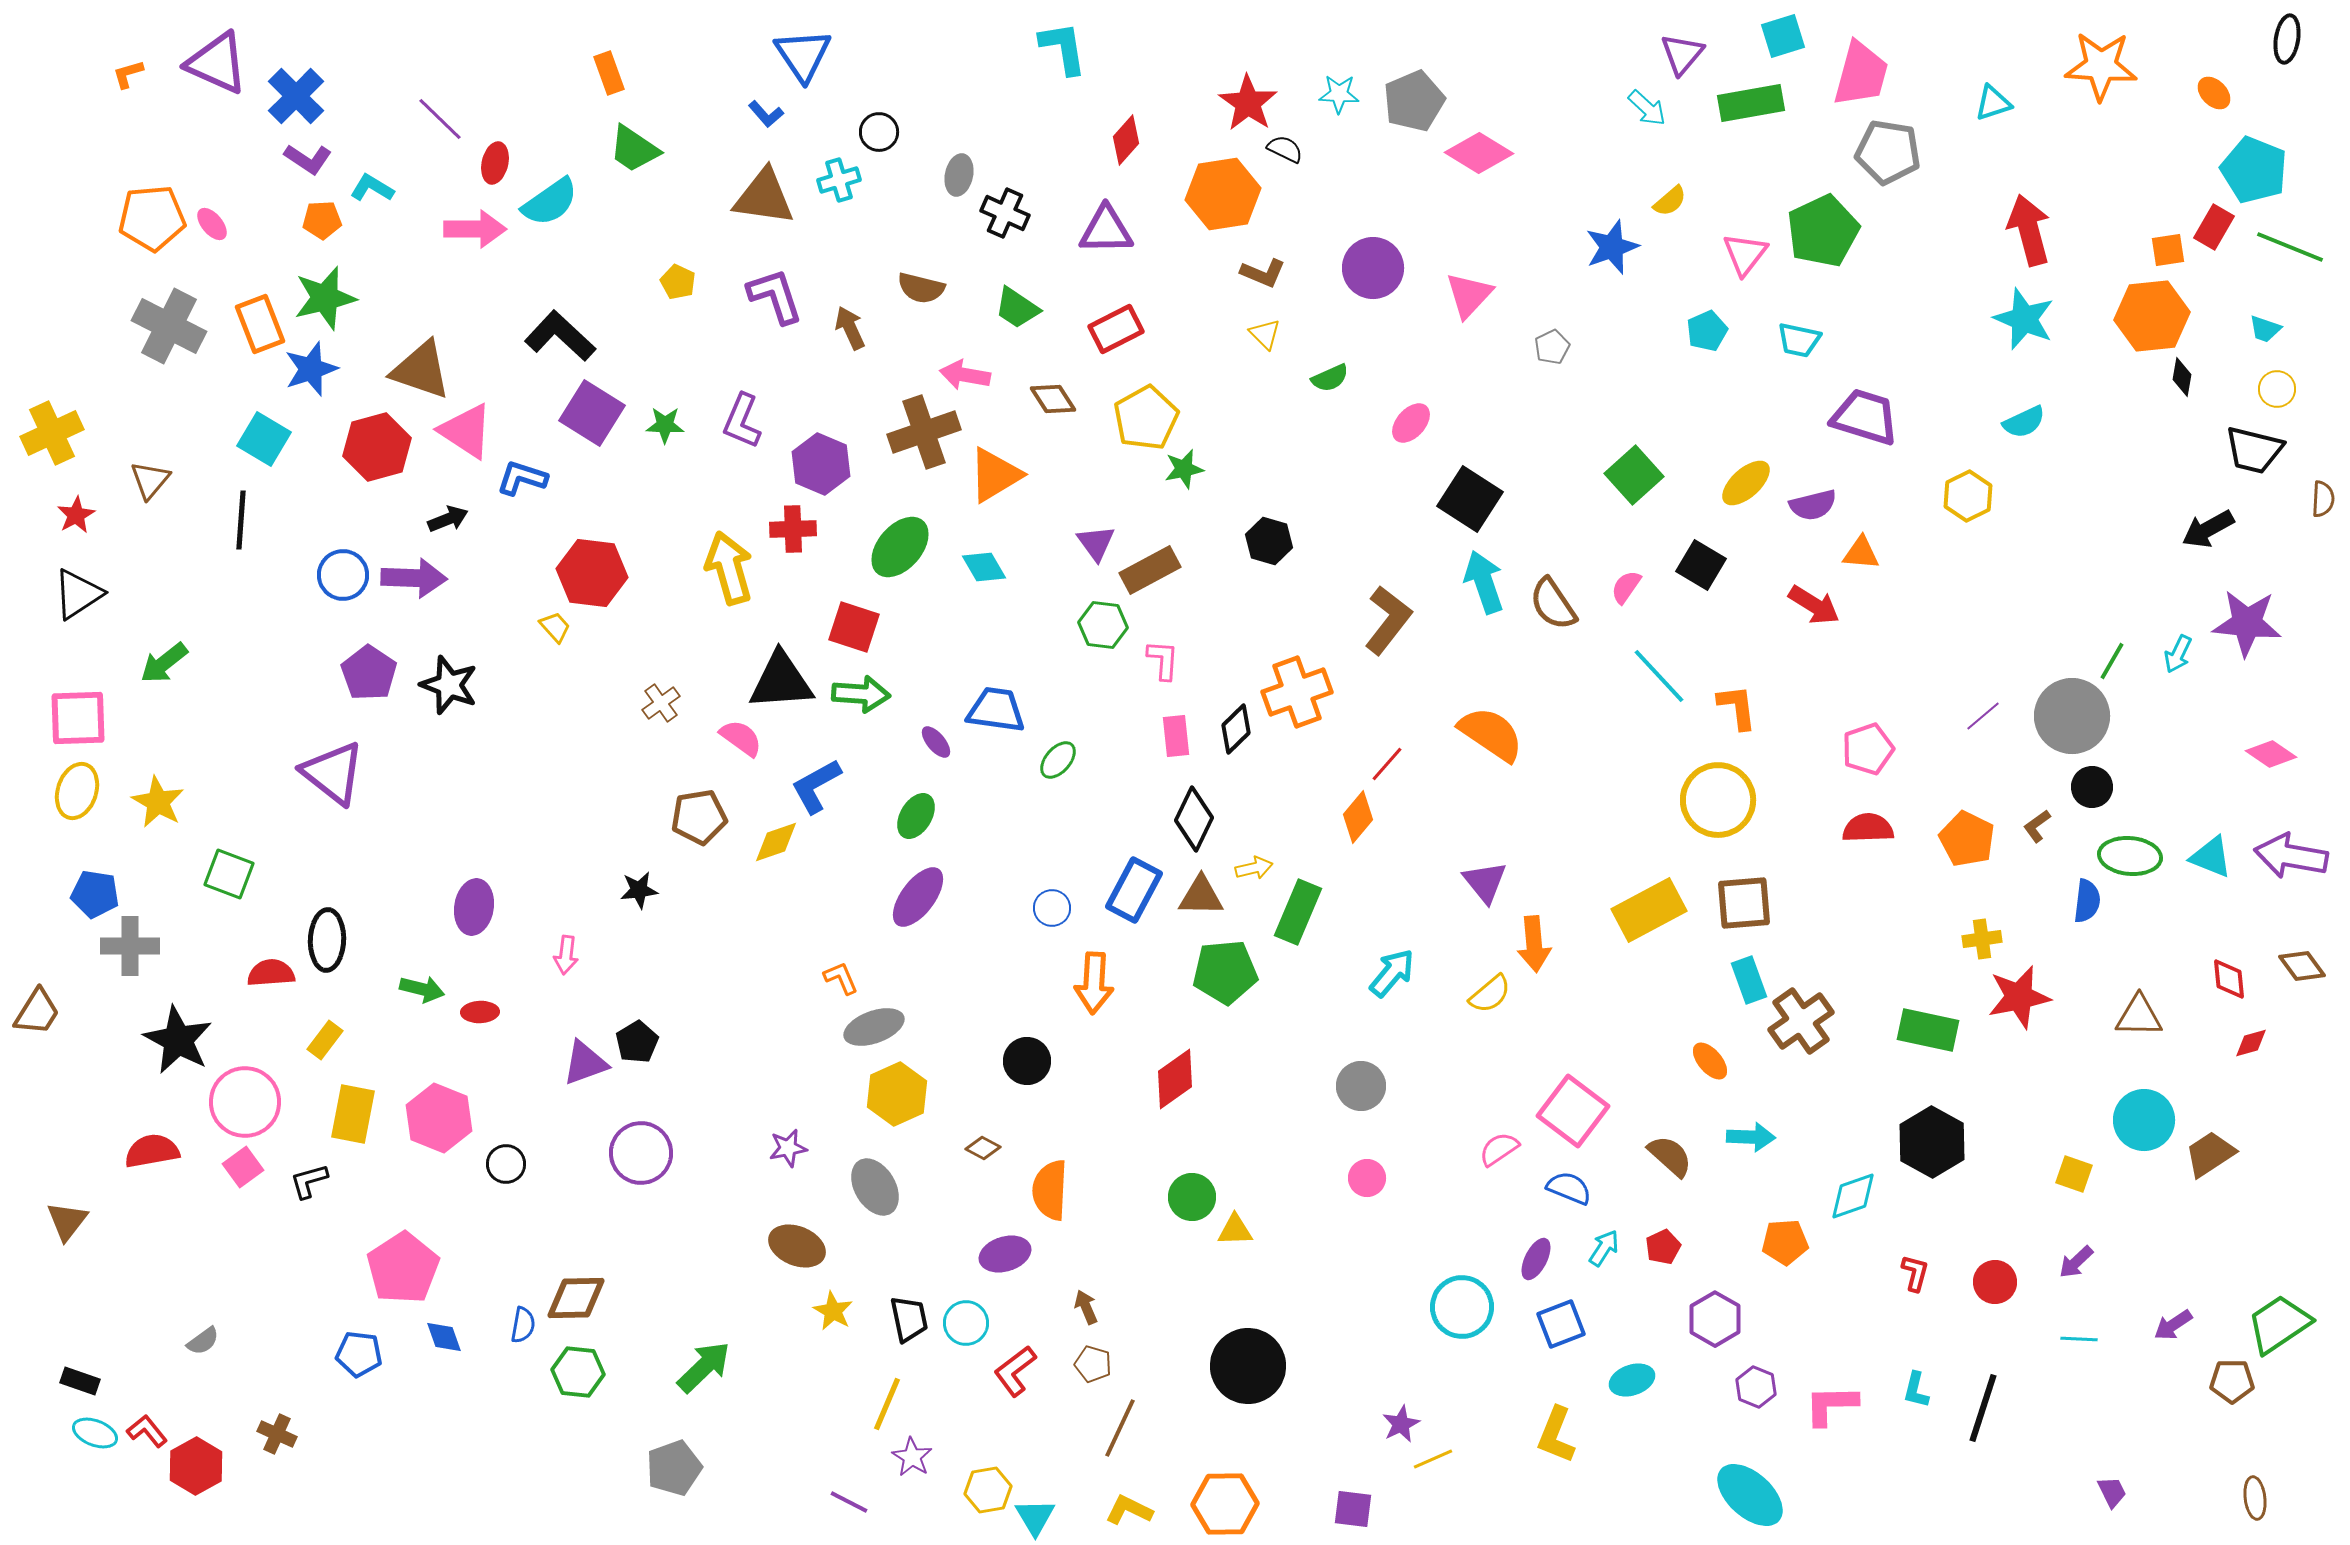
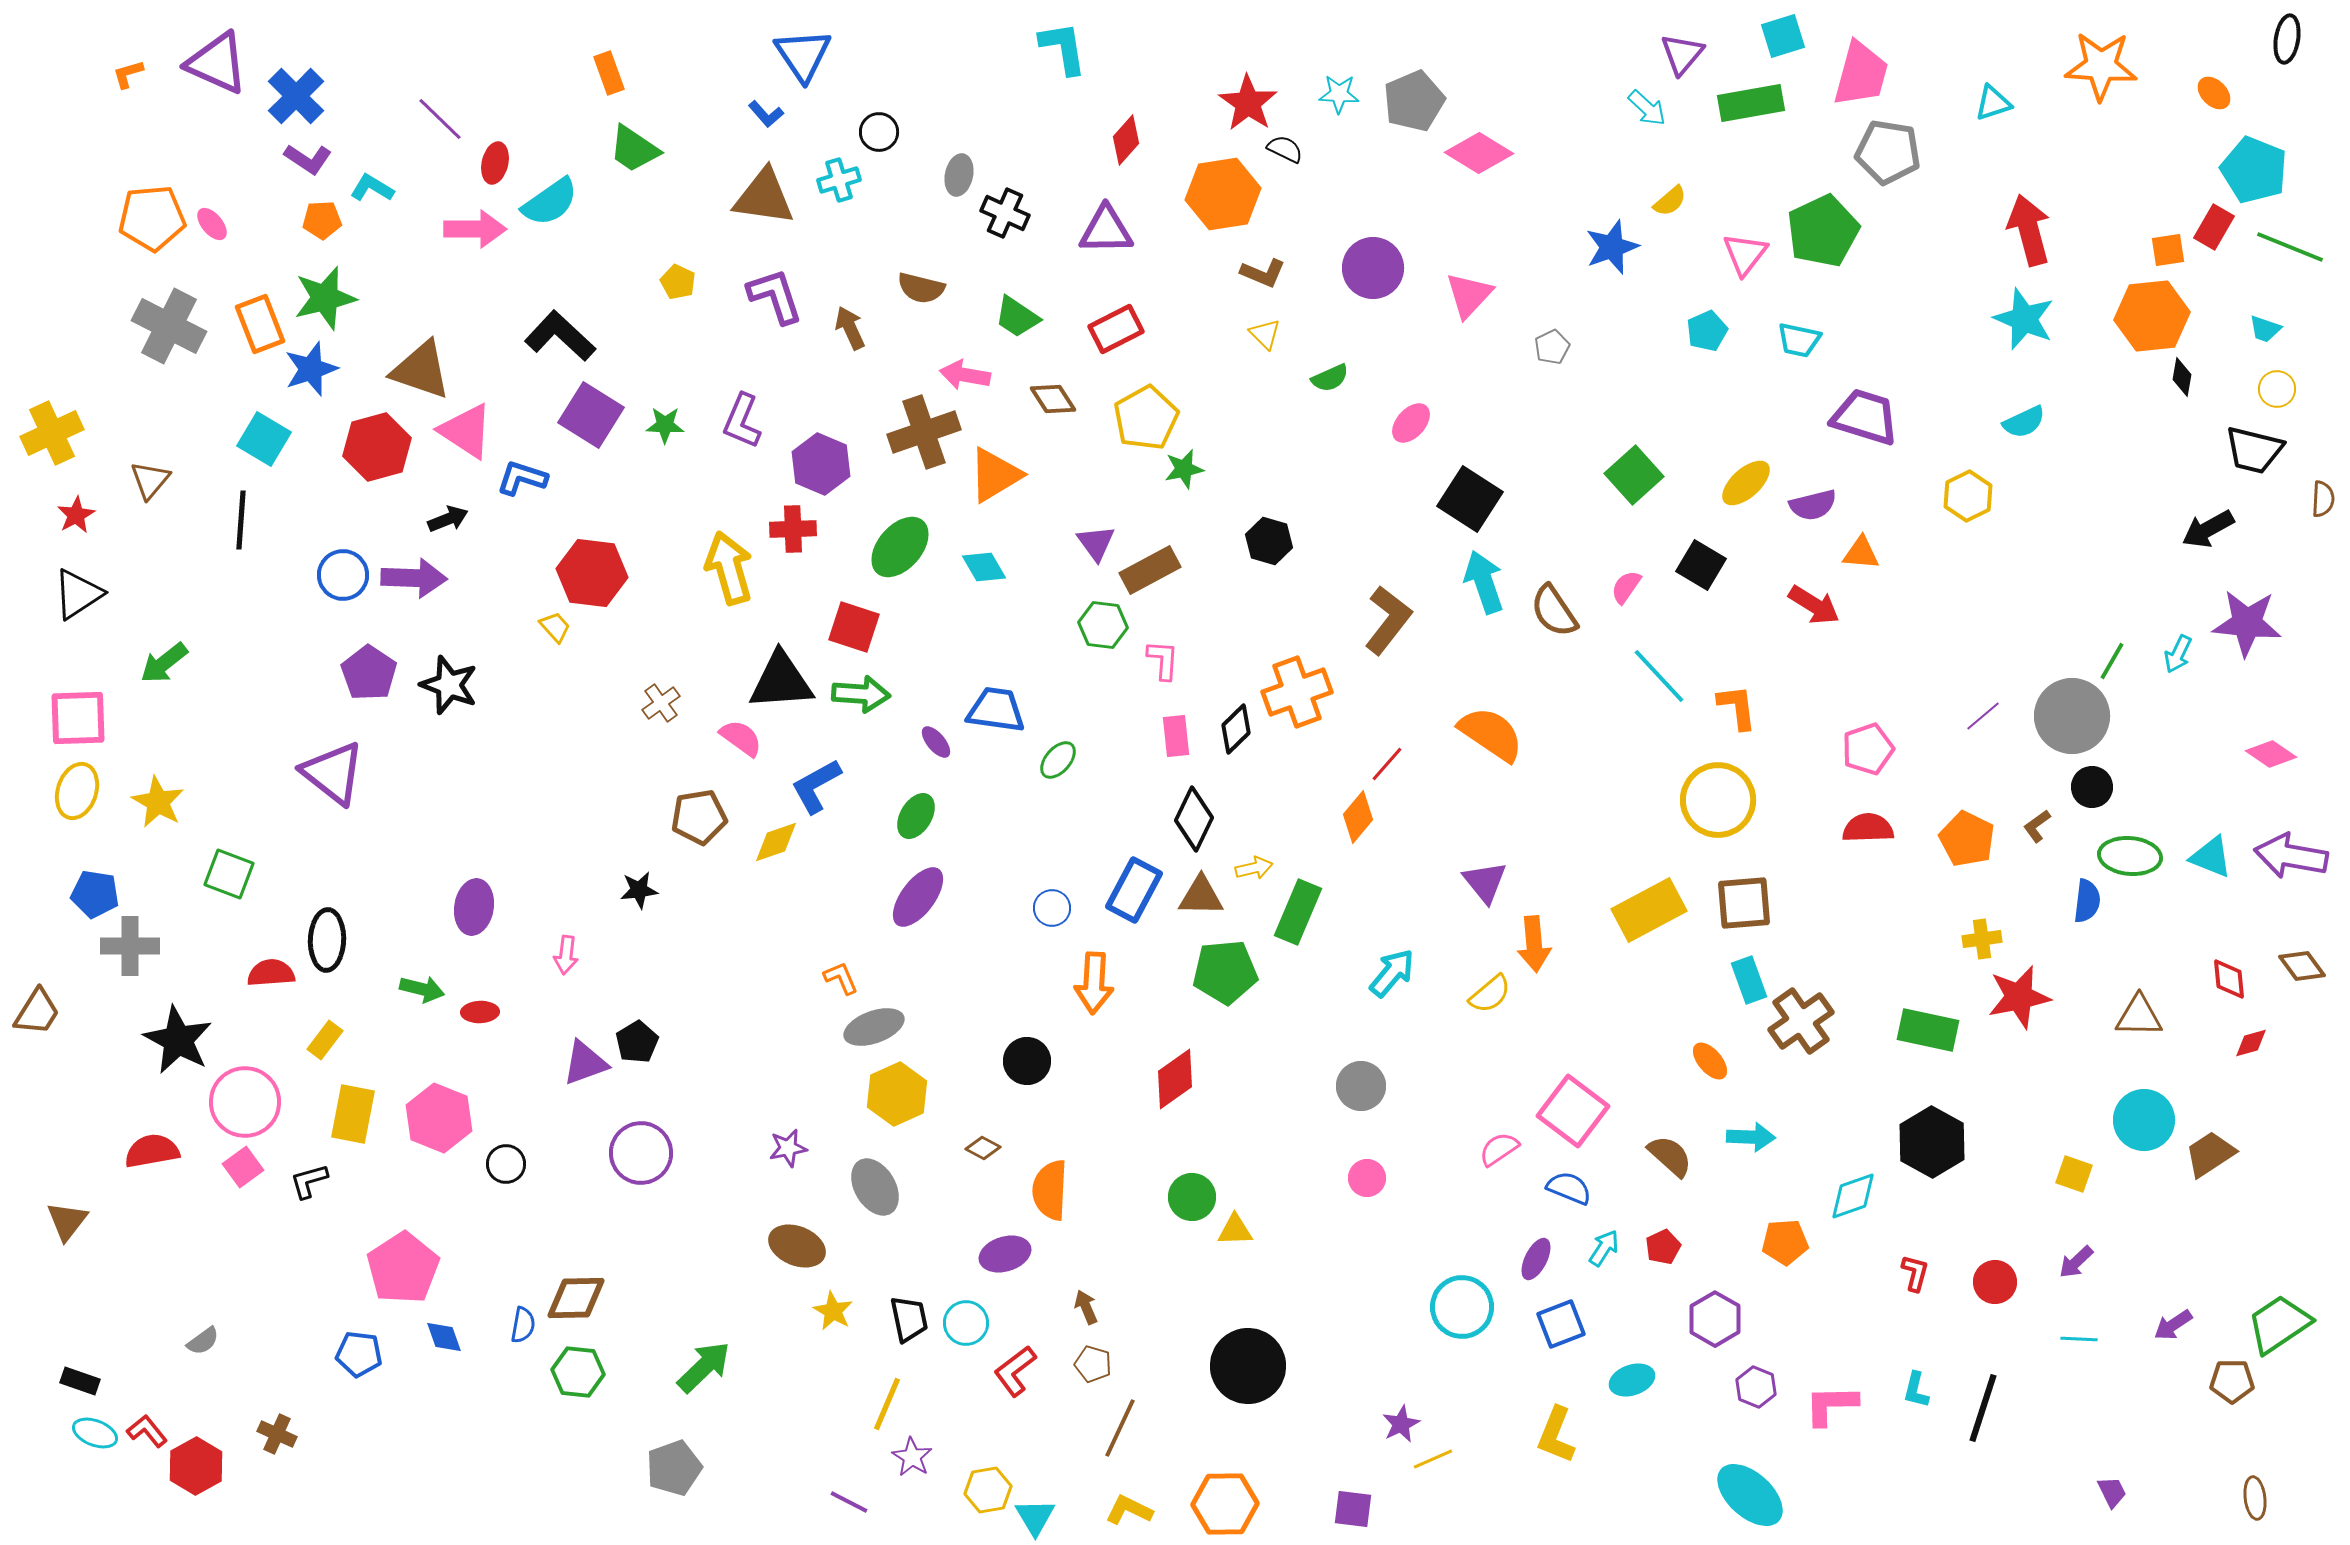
green trapezoid at (1017, 308): moved 9 px down
purple square at (592, 413): moved 1 px left, 2 px down
brown semicircle at (1553, 604): moved 1 px right, 7 px down
